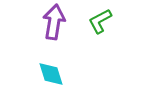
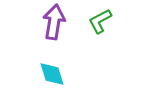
cyan diamond: moved 1 px right
